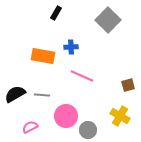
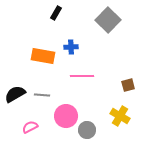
pink line: rotated 25 degrees counterclockwise
gray circle: moved 1 px left
